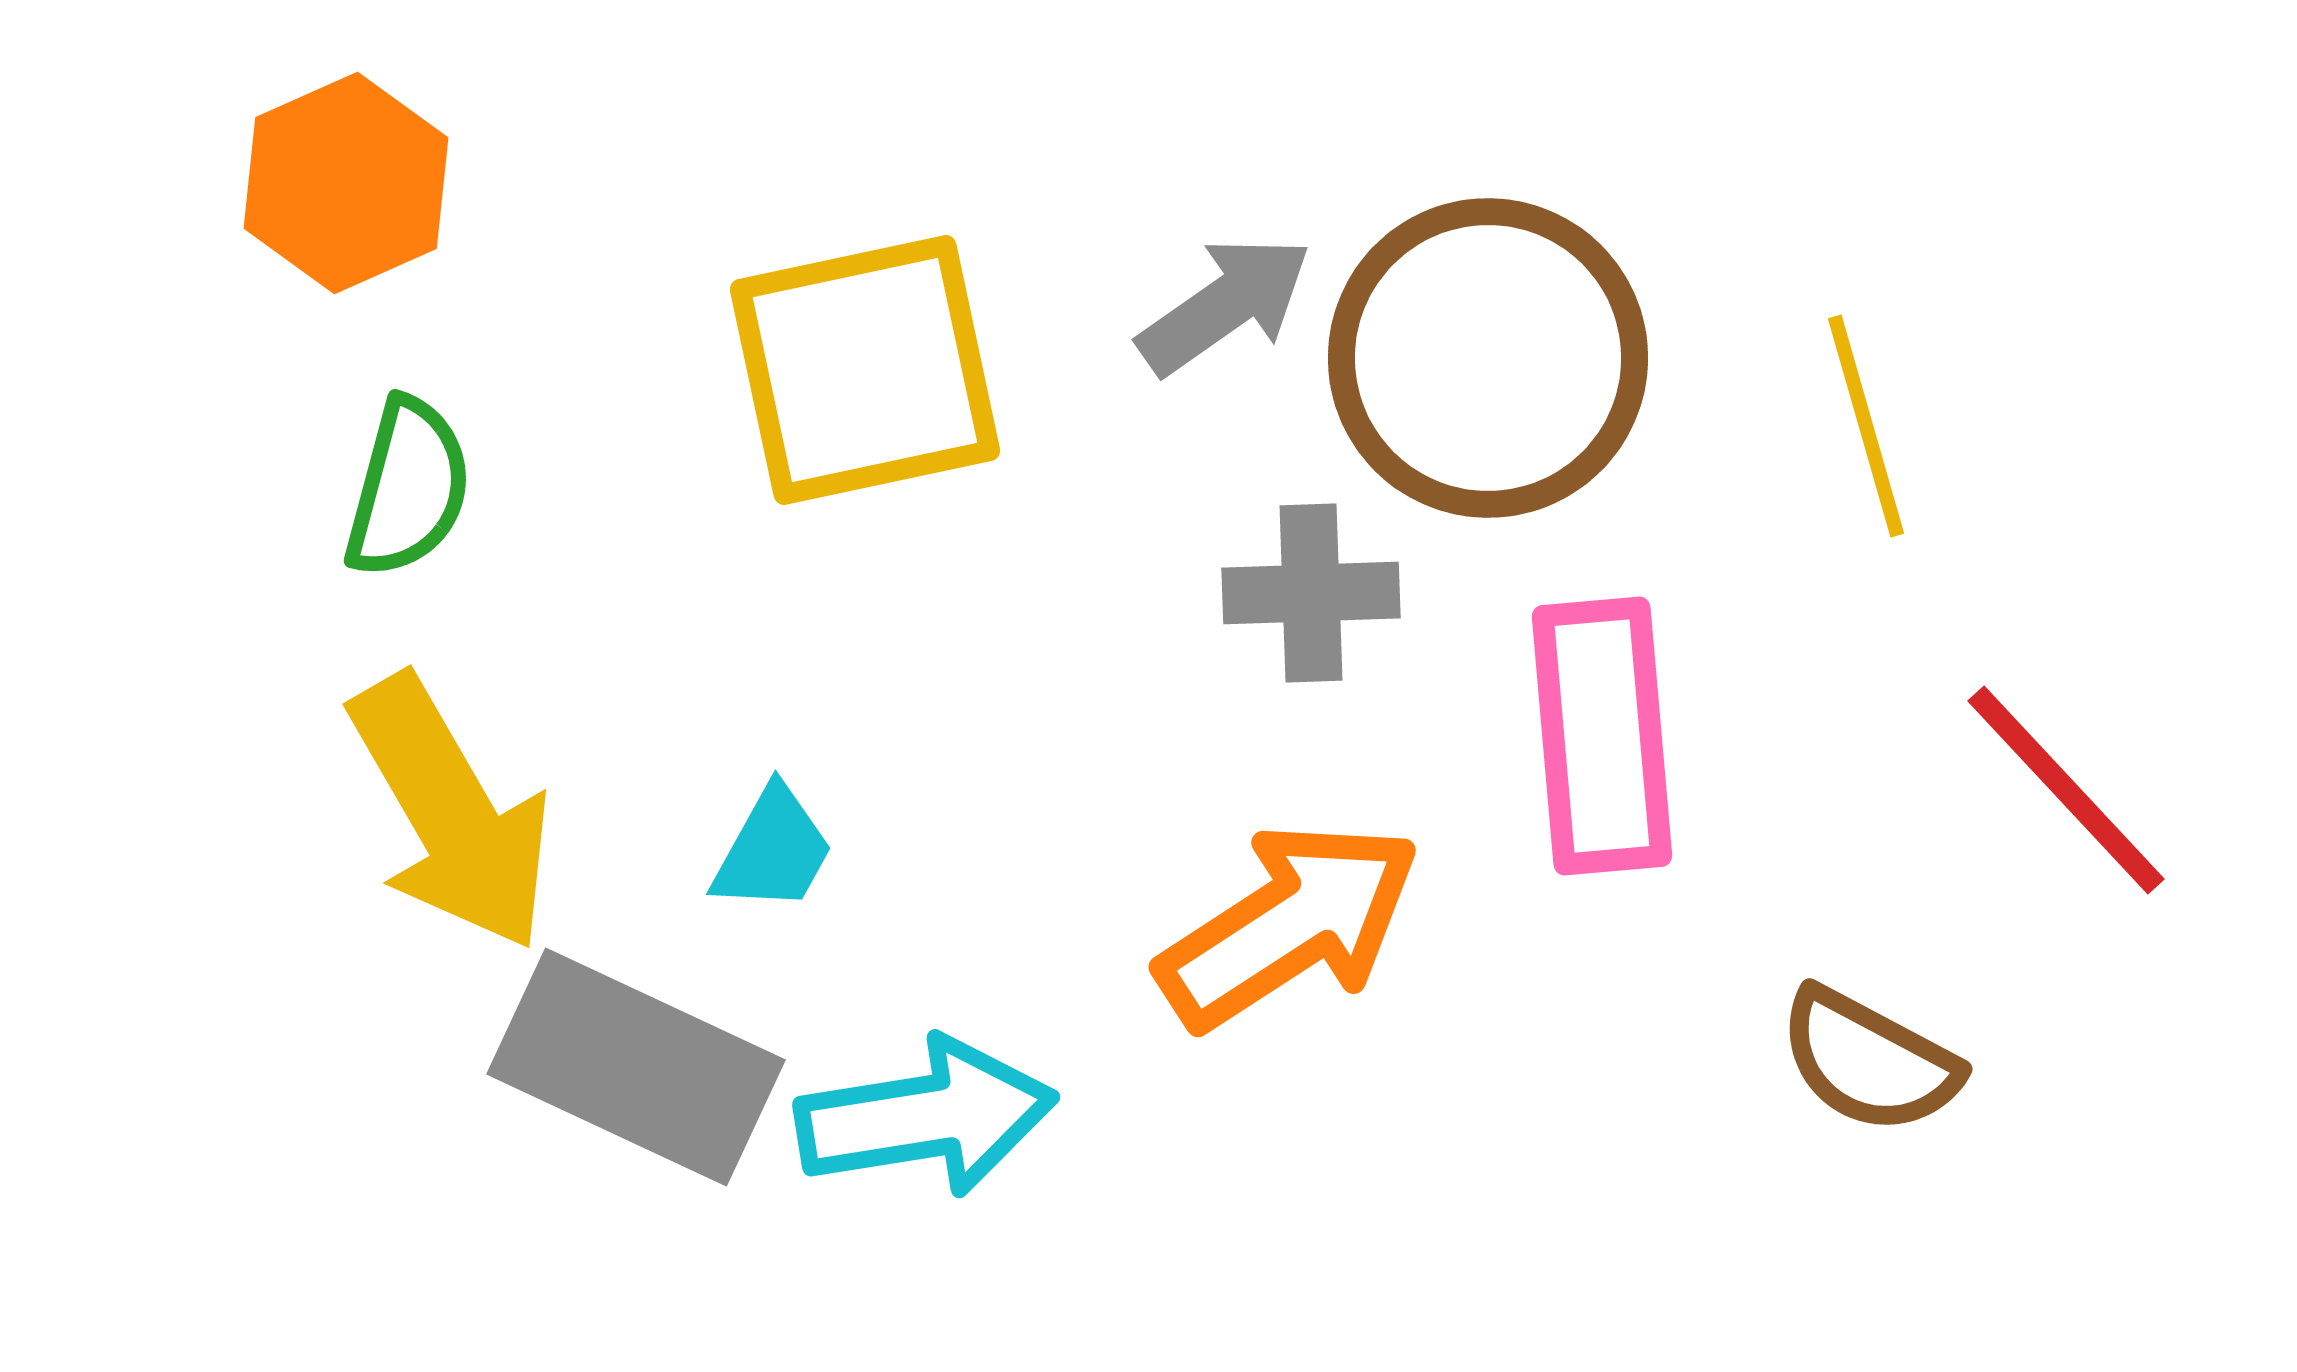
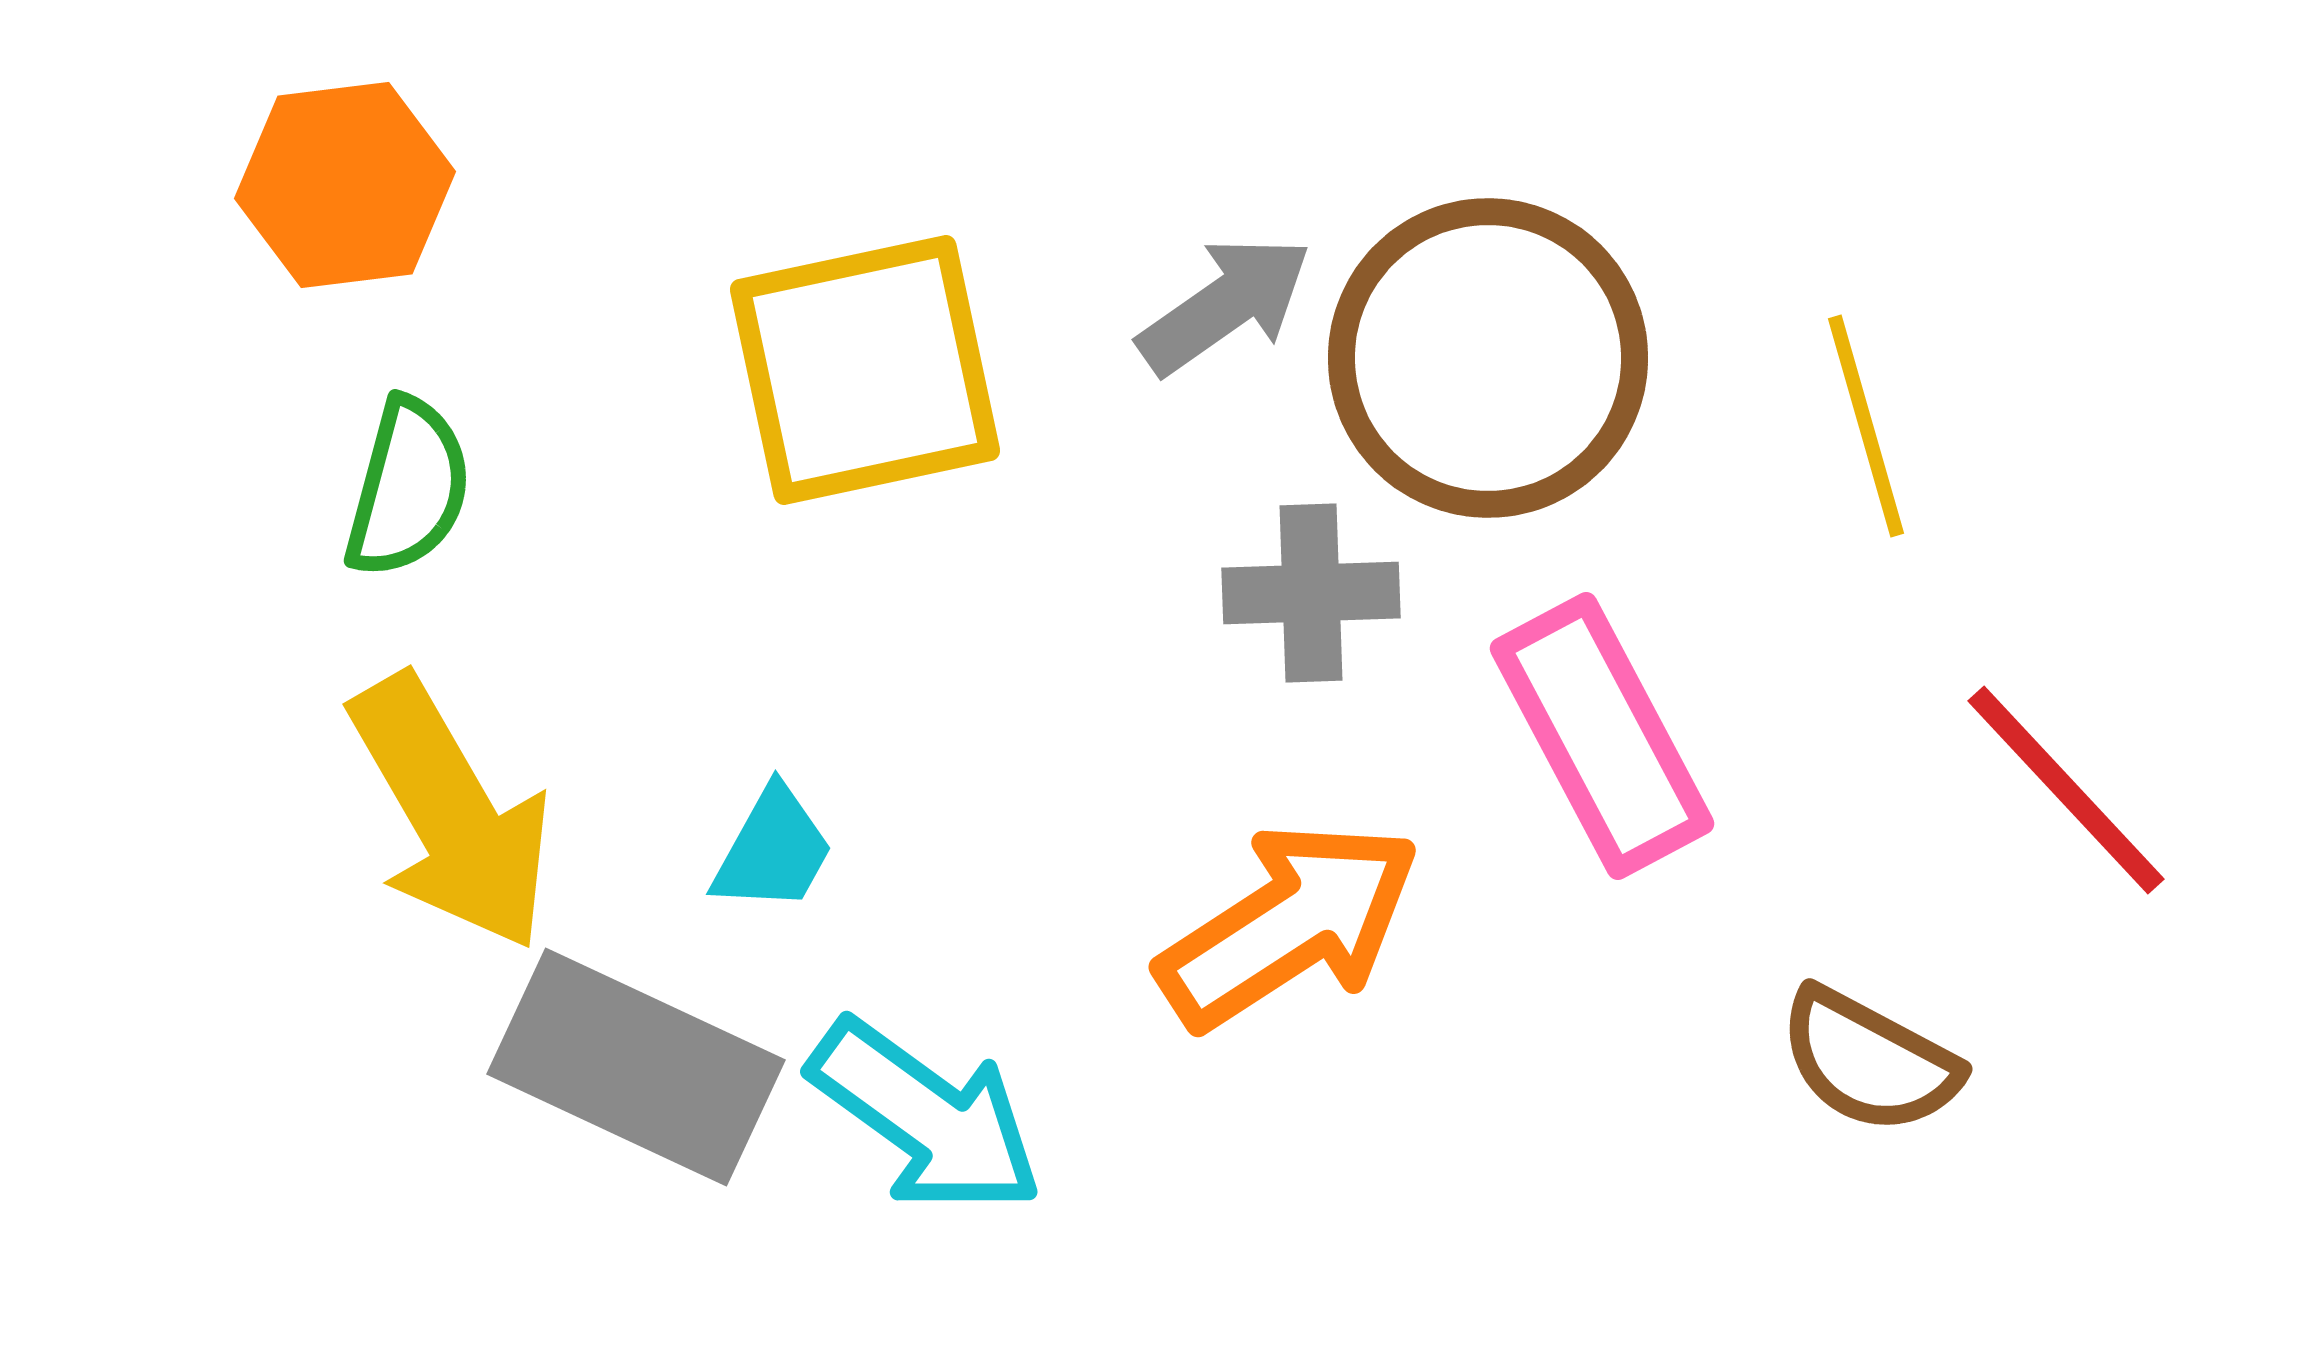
orange hexagon: moved 1 px left, 2 px down; rotated 17 degrees clockwise
pink rectangle: rotated 23 degrees counterclockwise
cyan arrow: rotated 45 degrees clockwise
